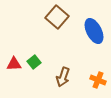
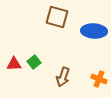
brown square: rotated 25 degrees counterclockwise
blue ellipse: rotated 60 degrees counterclockwise
orange cross: moved 1 px right, 1 px up
